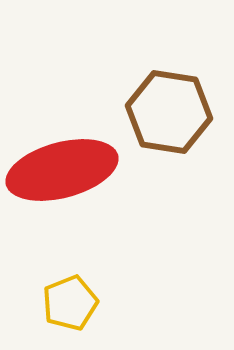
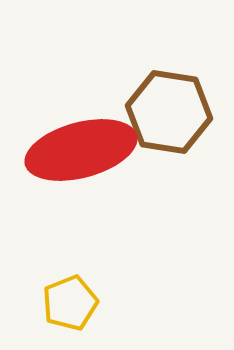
red ellipse: moved 19 px right, 20 px up
